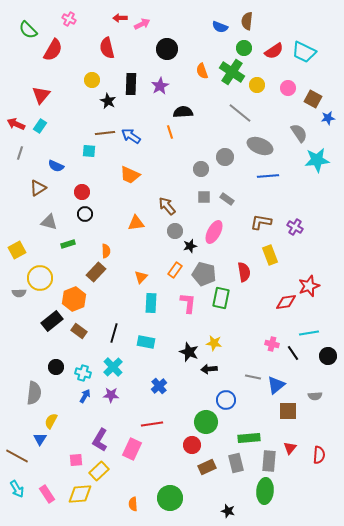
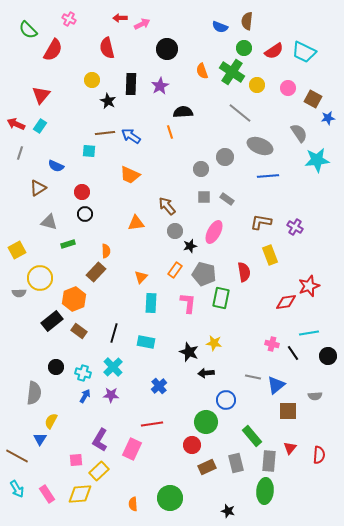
black arrow at (209, 369): moved 3 px left, 4 px down
green rectangle at (249, 438): moved 3 px right, 2 px up; rotated 55 degrees clockwise
